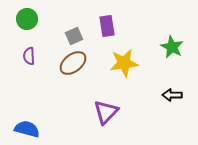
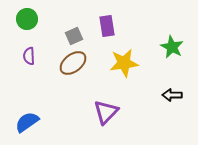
blue semicircle: moved 7 px up; rotated 50 degrees counterclockwise
